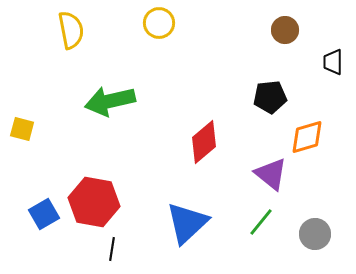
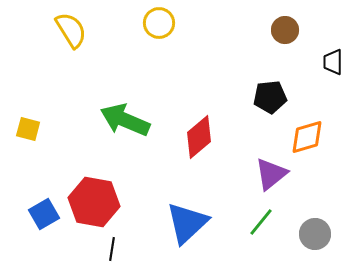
yellow semicircle: rotated 21 degrees counterclockwise
green arrow: moved 15 px right, 19 px down; rotated 36 degrees clockwise
yellow square: moved 6 px right
red diamond: moved 5 px left, 5 px up
purple triangle: rotated 42 degrees clockwise
